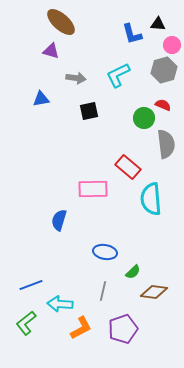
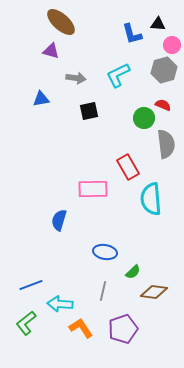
red rectangle: rotated 20 degrees clockwise
orange L-shape: rotated 95 degrees counterclockwise
